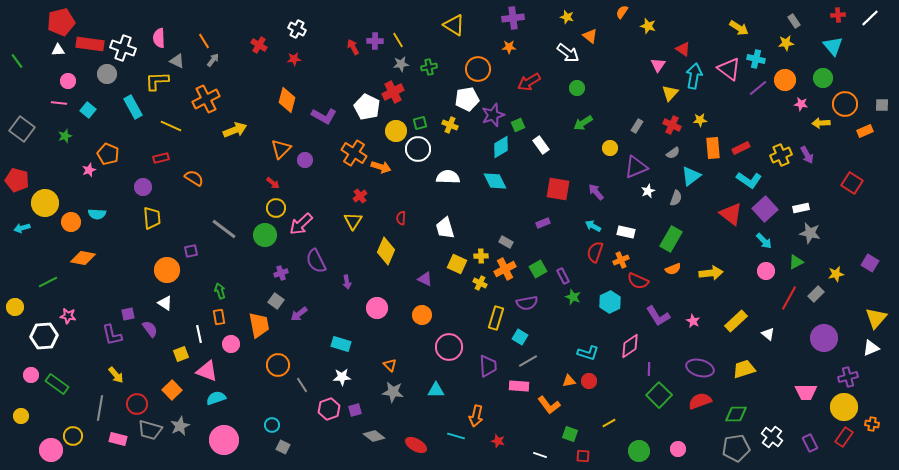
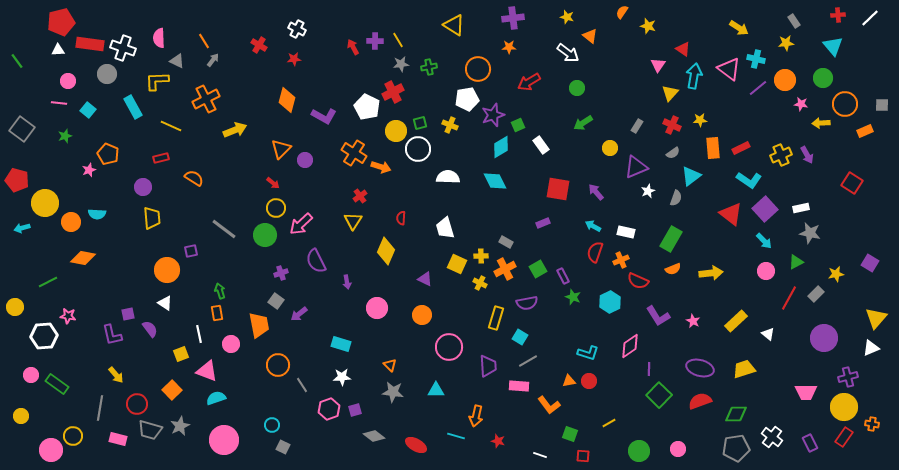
orange rectangle at (219, 317): moved 2 px left, 4 px up
